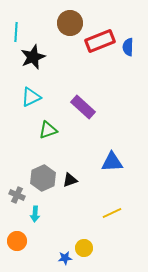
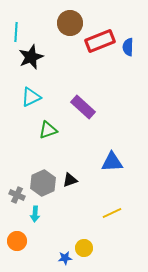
black star: moved 2 px left
gray hexagon: moved 5 px down
